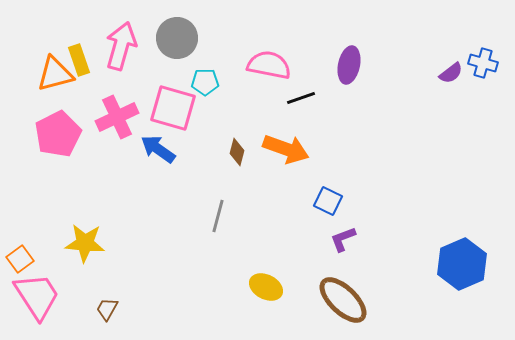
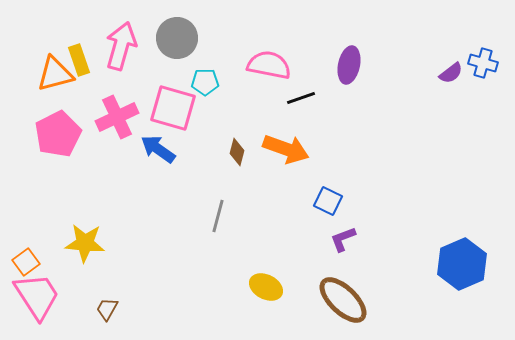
orange square: moved 6 px right, 3 px down
